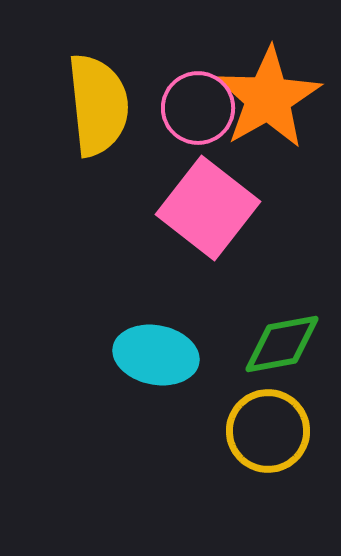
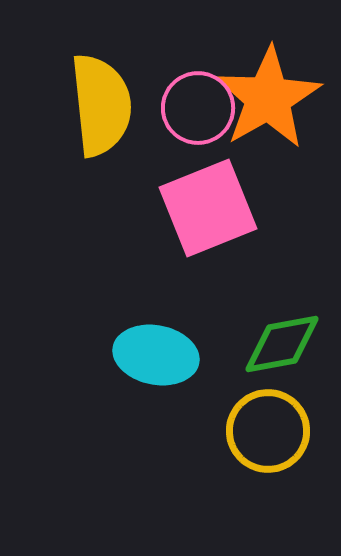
yellow semicircle: moved 3 px right
pink square: rotated 30 degrees clockwise
